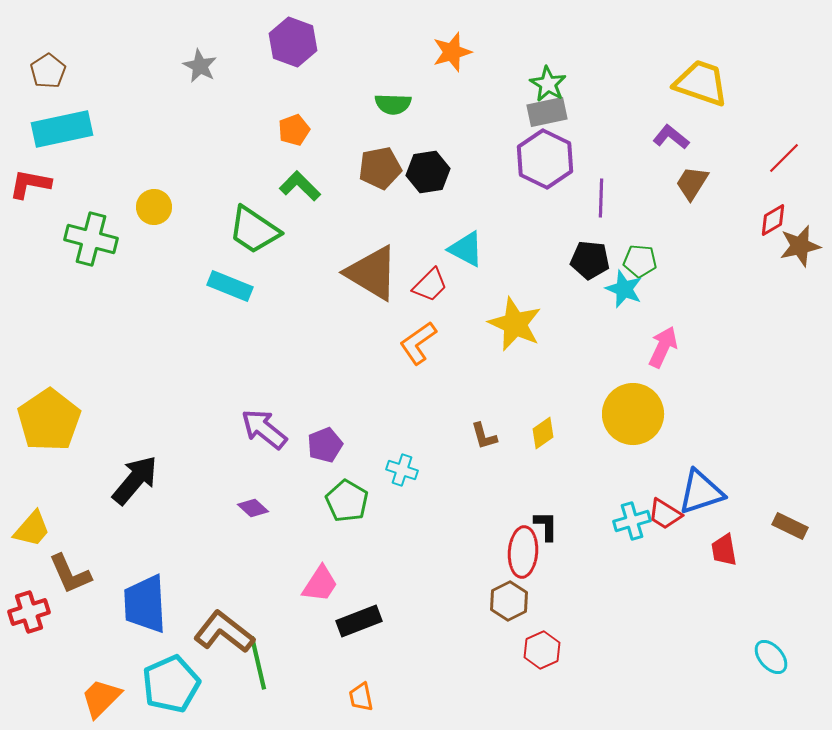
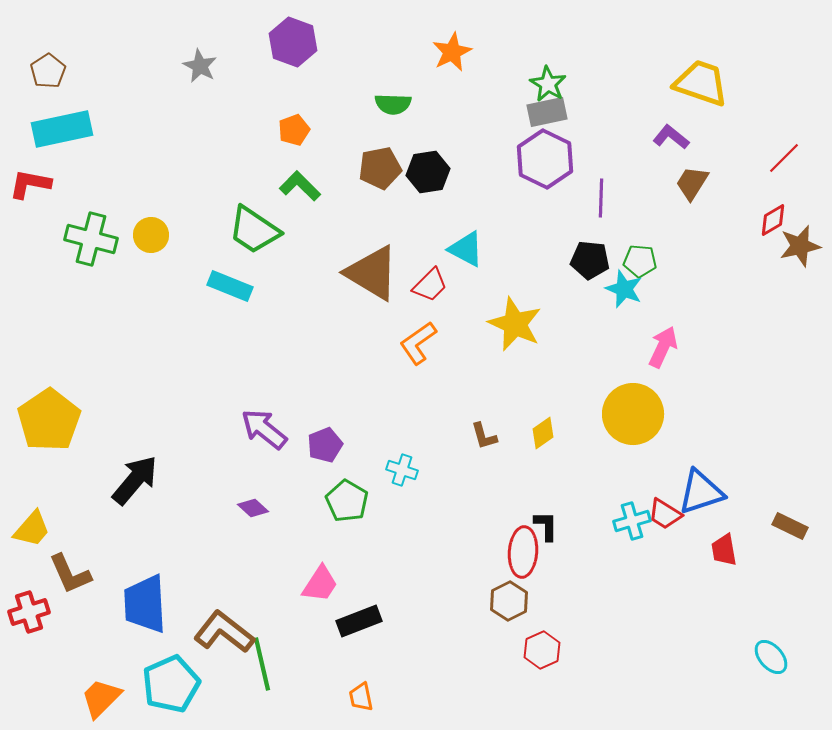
orange star at (452, 52): rotated 9 degrees counterclockwise
yellow circle at (154, 207): moved 3 px left, 28 px down
green line at (258, 663): moved 4 px right, 1 px down
